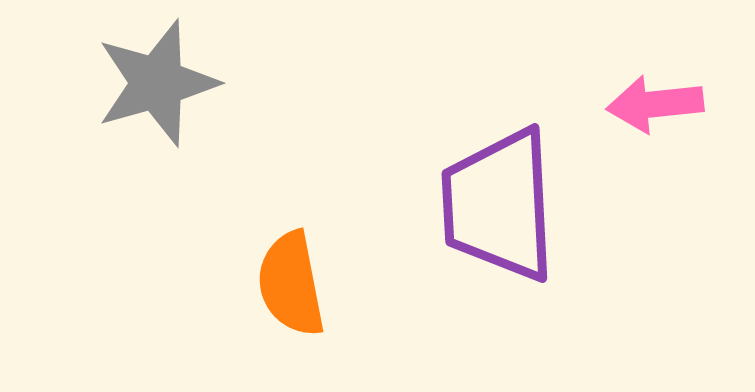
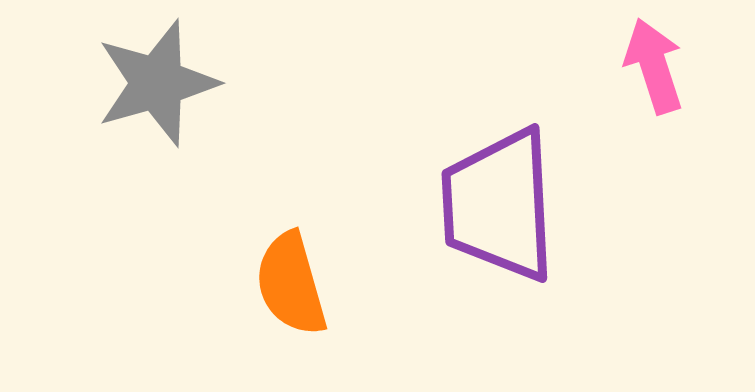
pink arrow: moved 1 px left, 38 px up; rotated 78 degrees clockwise
orange semicircle: rotated 5 degrees counterclockwise
